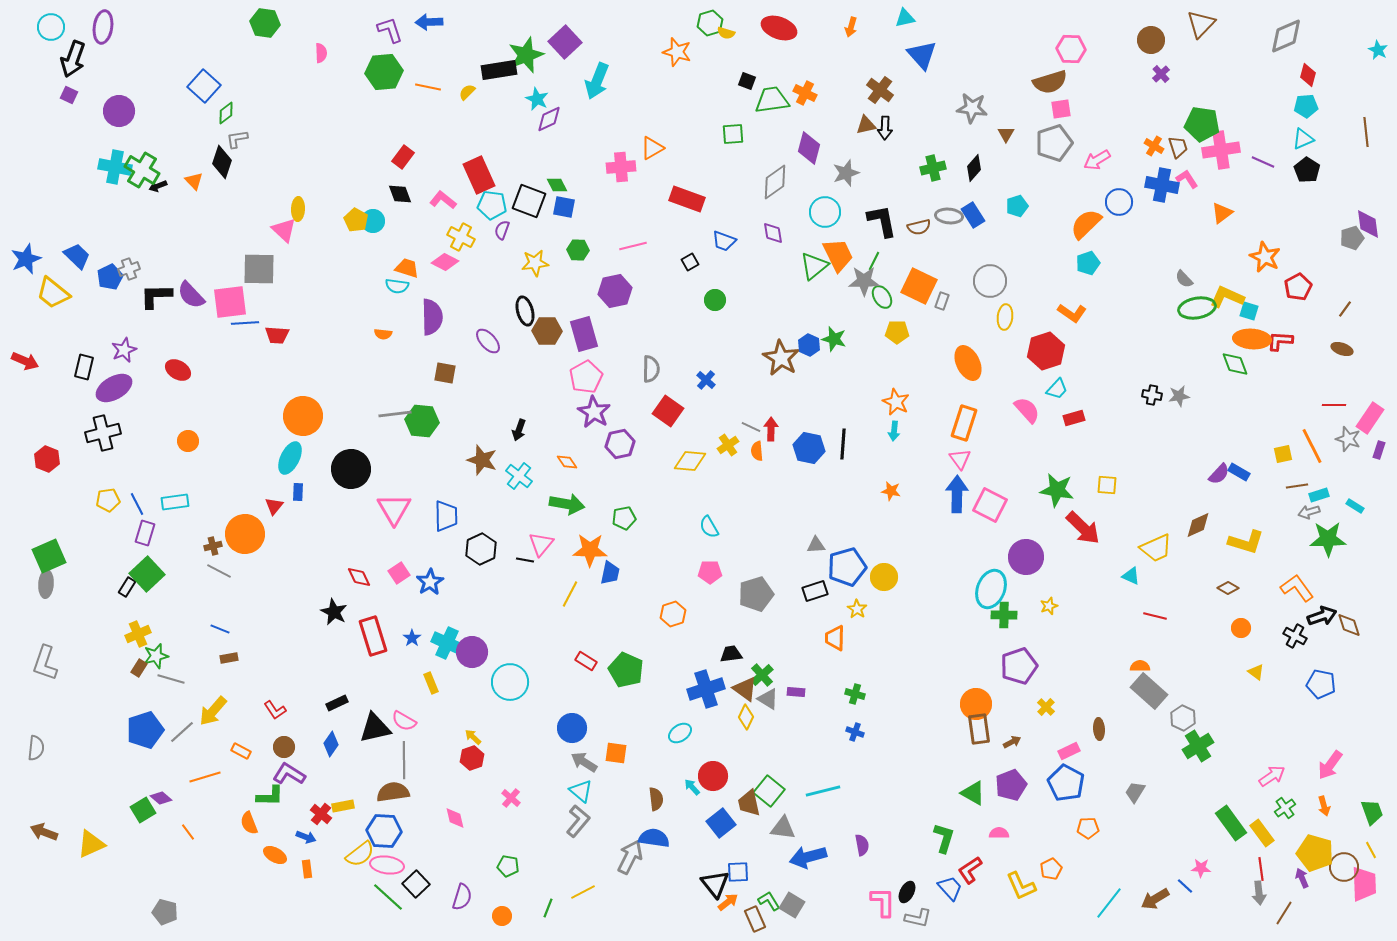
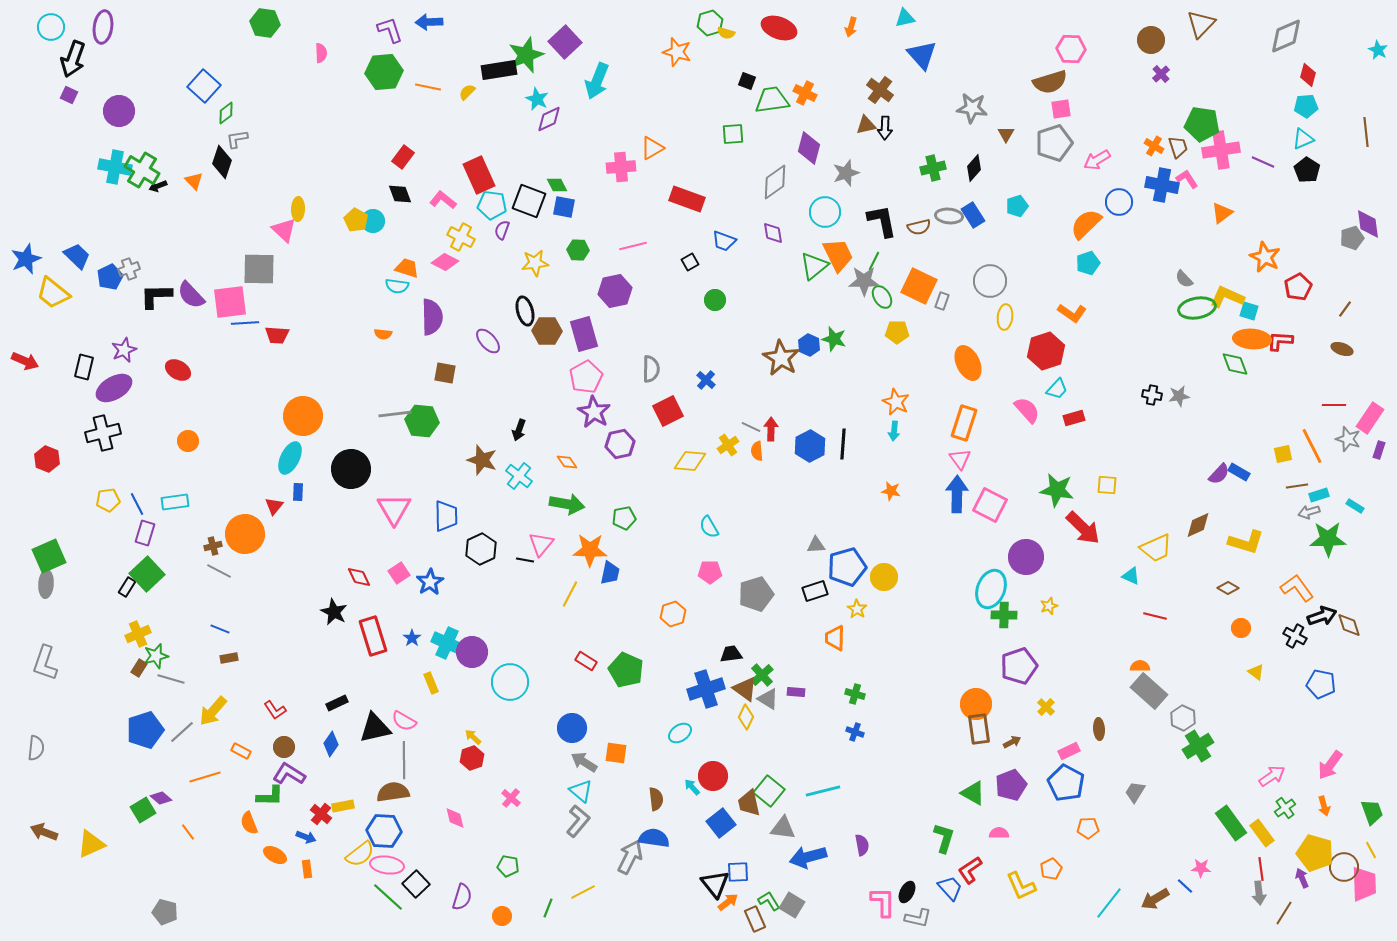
red square at (668, 411): rotated 28 degrees clockwise
blue hexagon at (809, 448): moved 1 px right, 2 px up; rotated 20 degrees clockwise
